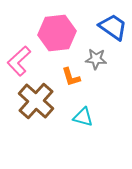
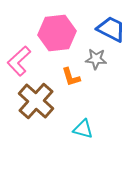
blue trapezoid: moved 2 px left, 2 px down; rotated 8 degrees counterclockwise
cyan triangle: moved 12 px down
